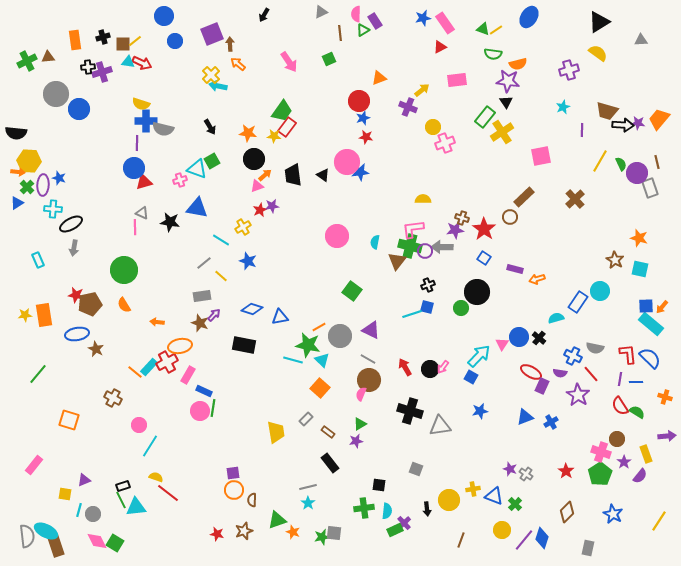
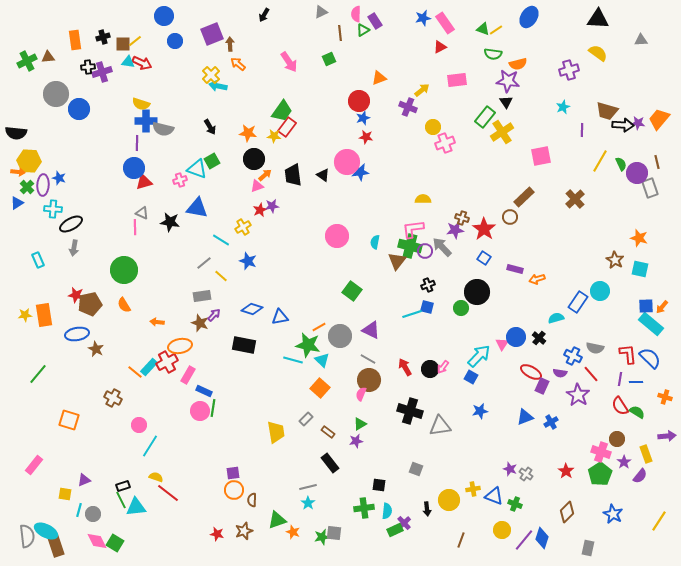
black triangle at (599, 22): moved 1 px left, 3 px up; rotated 35 degrees clockwise
gray arrow at (442, 247): rotated 45 degrees clockwise
blue circle at (519, 337): moved 3 px left
green cross at (515, 504): rotated 24 degrees counterclockwise
